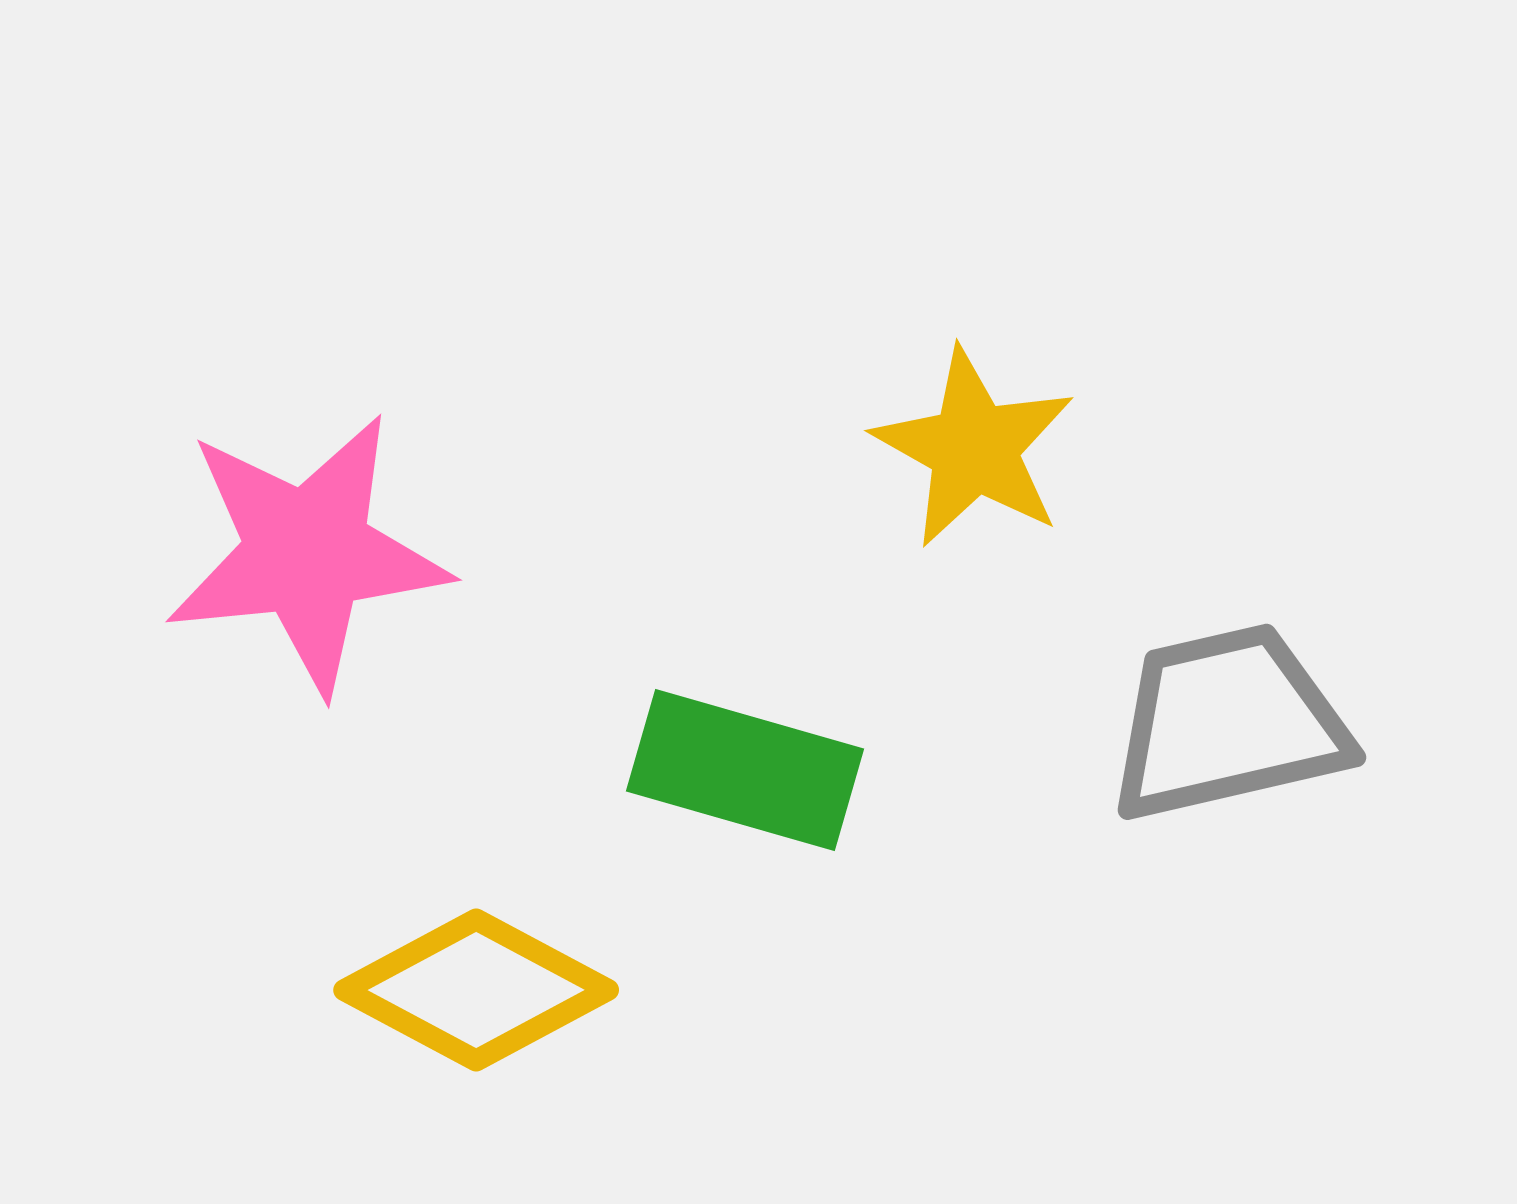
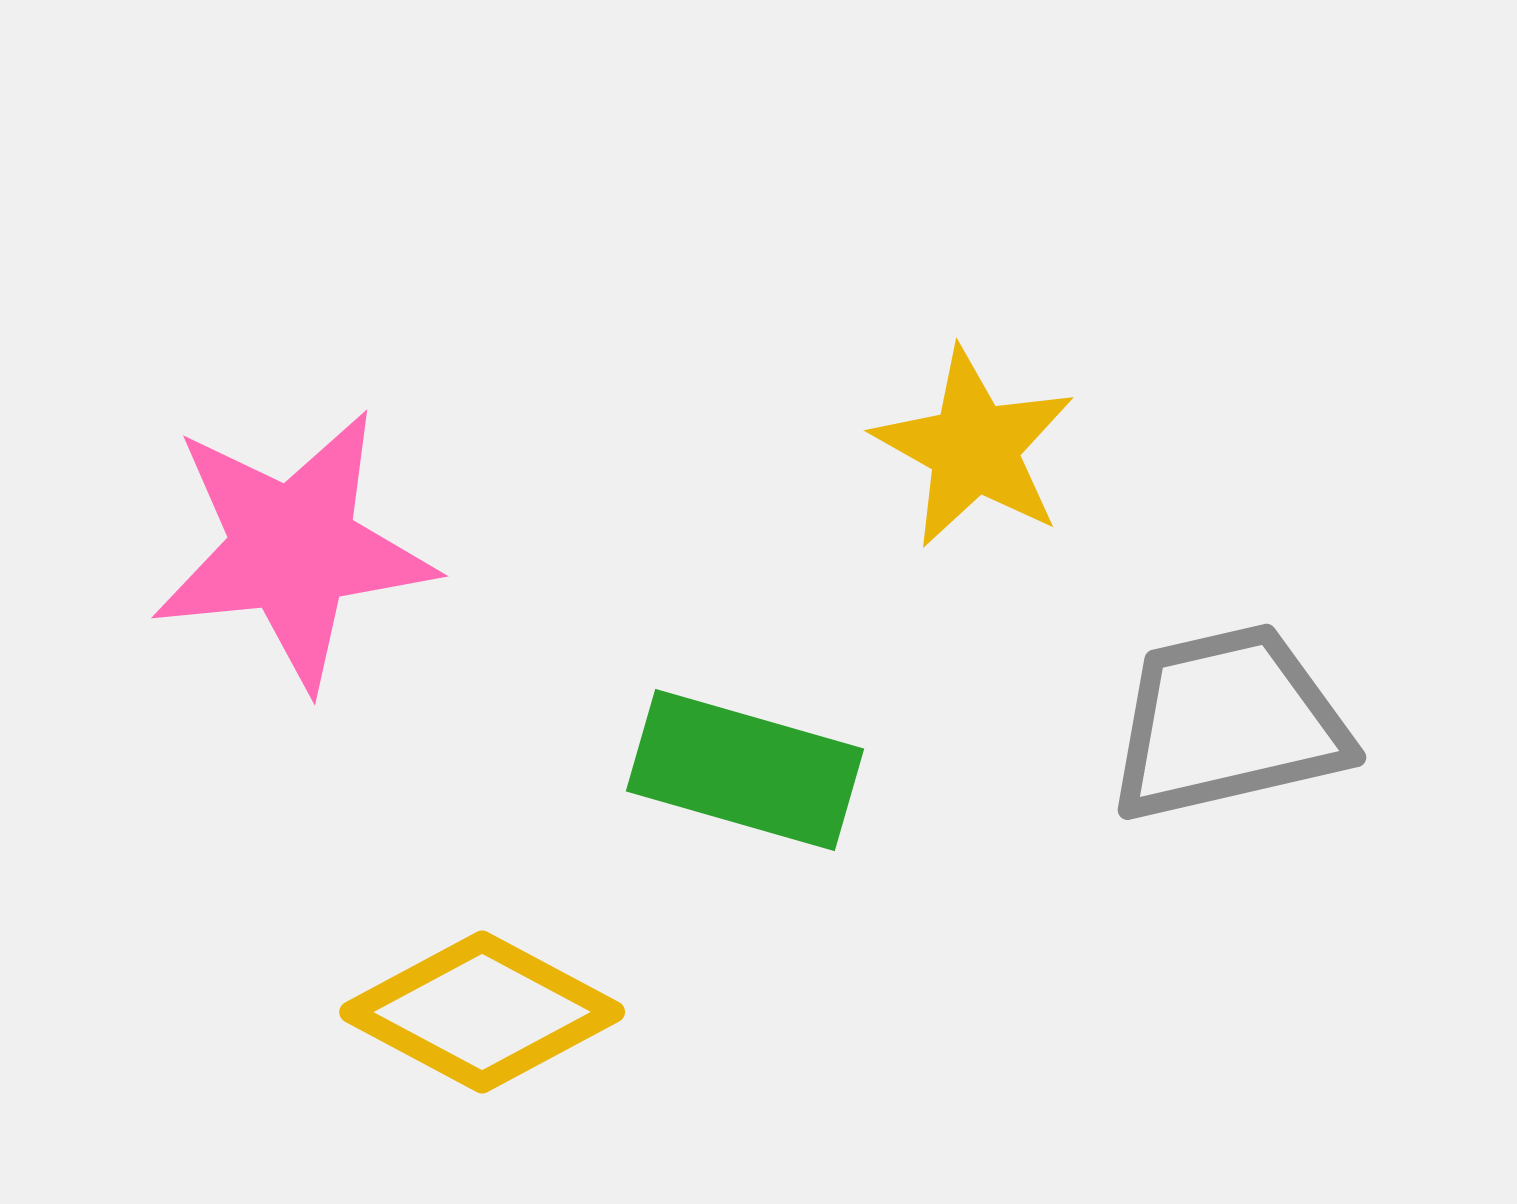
pink star: moved 14 px left, 4 px up
yellow diamond: moved 6 px right, 22 px down
